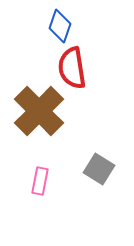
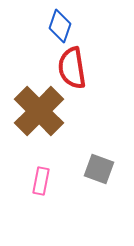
gray square: rotated 12 degrees counterclockwise
pink rectangle: moved 1 px right
